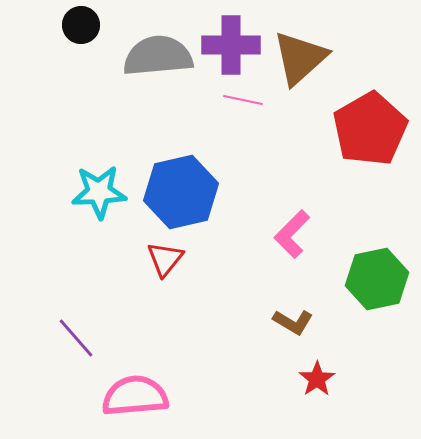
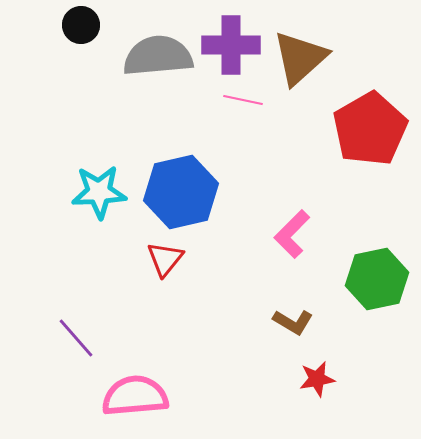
red star: rotated 24 degrees clockwise
